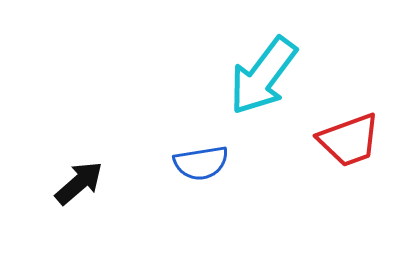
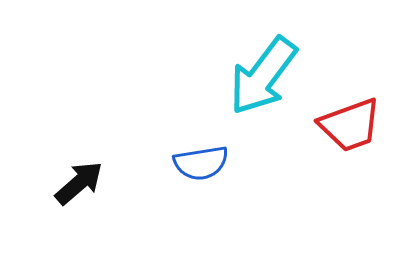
red trapezoid: moved 1 px right, 15 px up
